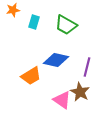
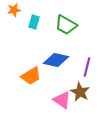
orange star: moved 1 px right
